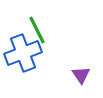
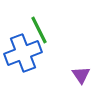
green line: moved 2 px right
